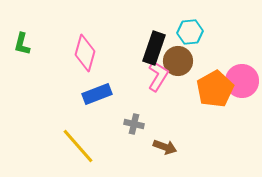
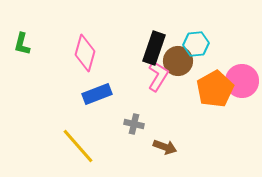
cyan hexagon: moved 6 px right, 12 px down
